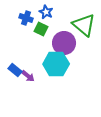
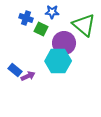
blue star: moved 6 px right; rotated 24 degrees counterclockwise
cyan hexagon: moved 2 px right, 3 px up
purple arrow: rotated 64 degrees counterclockwise
